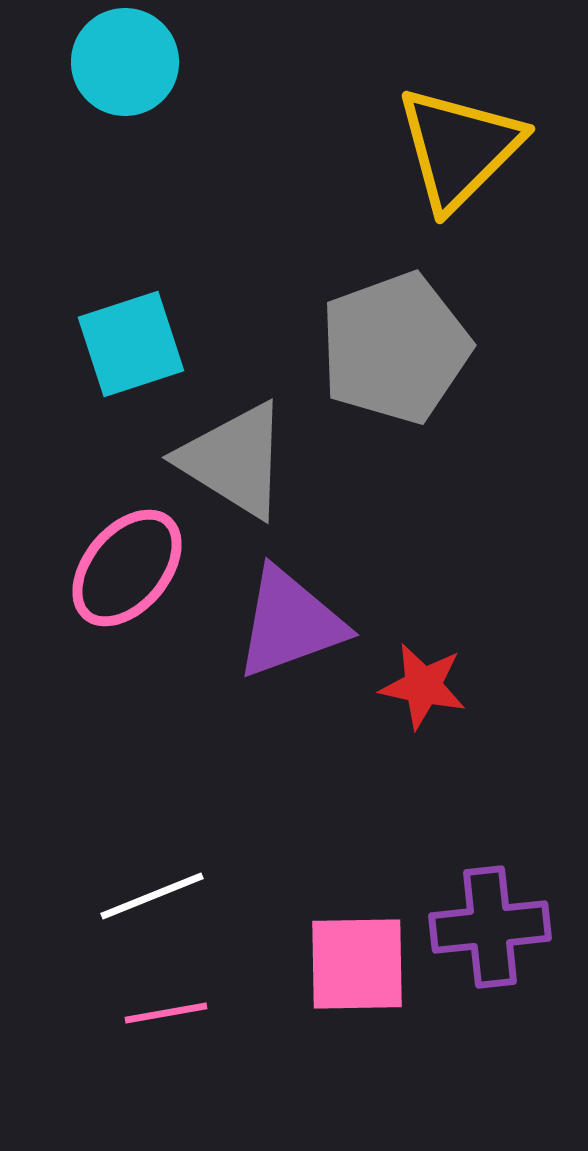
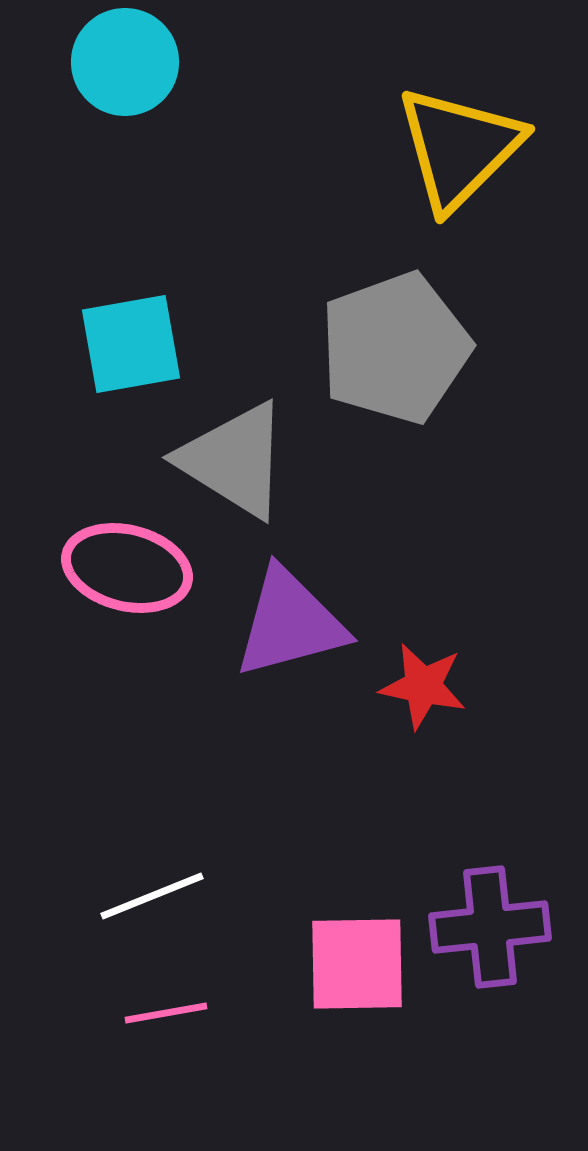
cyan square: rotated 8 degrees clockwise
pink ellipse: rotated 64 degrees clockwise
purple triangle: rotated 5 degrees clockwise
